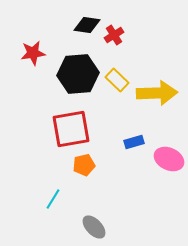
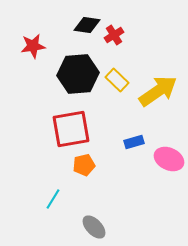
red star: moved 7 px up
yellow arrow: moved 1 px right, 2 px up; rotated 33 degrees counterclockwise
